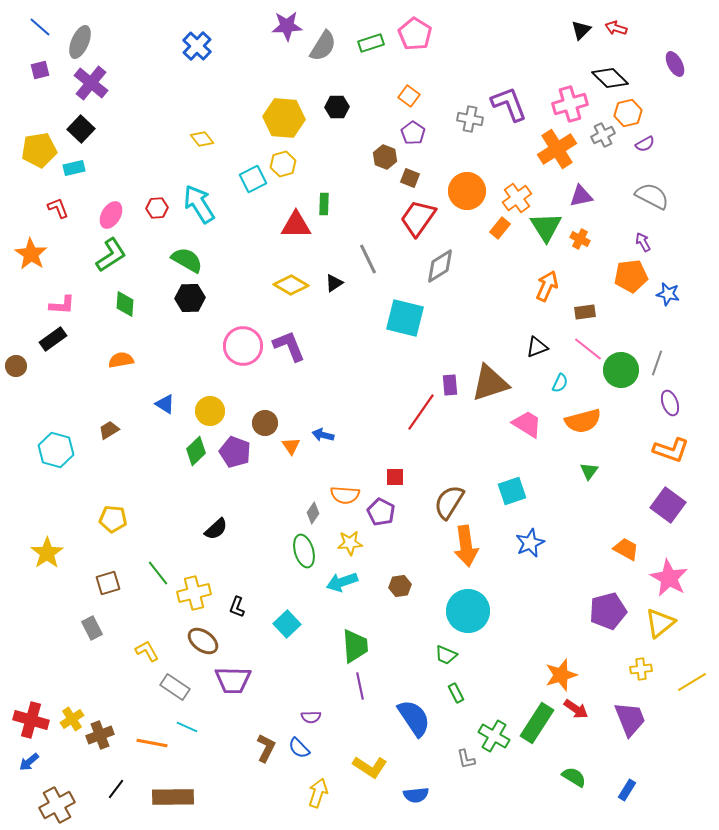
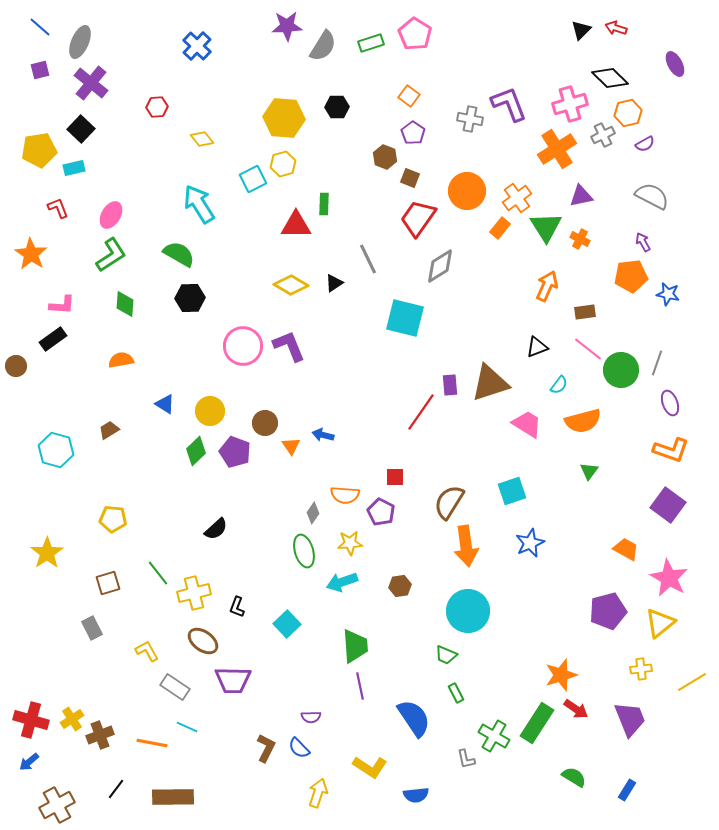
red hexagon at (157, 208): moved 101 px up
green semicircle at (187, 260): moved 8 px left, 6 px up
cyan semicircle at (560, 383): moved 1 px left, 2 px down; rotated 12 degrees clockwise
